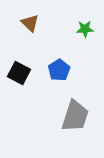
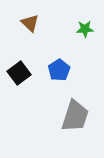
black square: rotated 25 degrees clockwise
